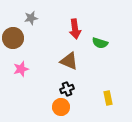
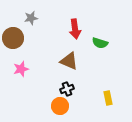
orange circle: moved 1 px left, 1 px up
